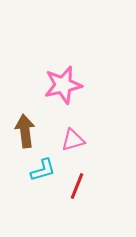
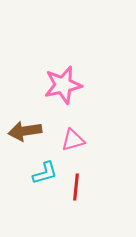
brown arrow: rotated 92 degrees counterclockwise
cyan L-shape: moved 2 px right, 3 px down
red line: moved 1 px left, 1 px down; rotated 16 degrees counterclockwise
